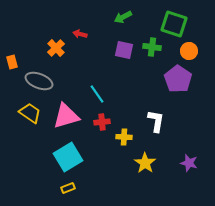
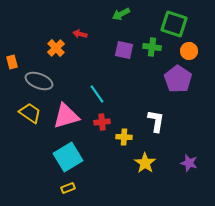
green arrow: moved 2 px left, 3 px up
